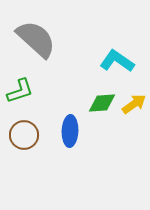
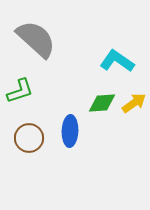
yellow arrow: moved 1 px up
brown circle: moved 5 px right, 3 px down
